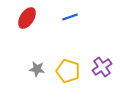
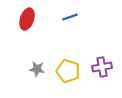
red ellipse: moved 1 px down; rotated 15 degrees counterclockwise
purple cross: rotated 24 degrees clockwise
